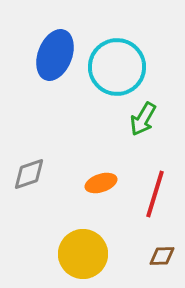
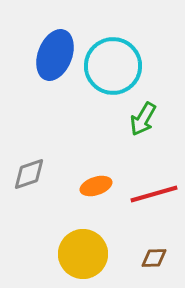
cyan circle: moved 4 px left, 1 px up
orange ellipse: moved 5 px left, 3 px down
red line: moved 1 px left; rotated 57 degrees clockwise
brown diamond: moved 8 px left, 2 px down
